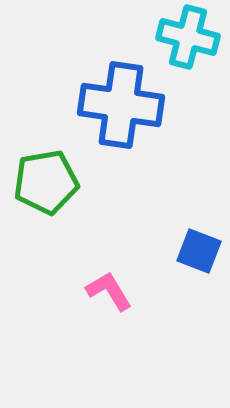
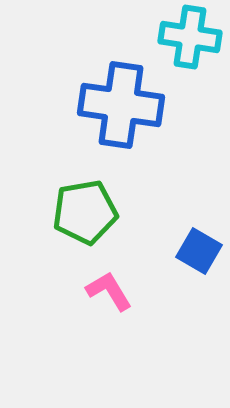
cyan cross: moved 2 px right; rotated 6 degrees counterclockwise
green pentagon: moved 39 px right, 30 px down
blue square: rotated 9 degrees clockwise
